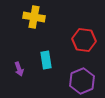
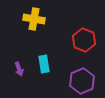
yellow cross: moved 2 px down
red hexagon: rotated 15 degrees clockwise
cyan rectangle: moved 2 px left, 4 px down
